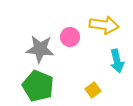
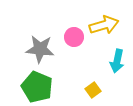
yellow arrow: rotated 24 degrees counterclockwise
pink circle: moved 4 px right
cyan arrow: rotated 25 degrees clockwise
green pentagon: moved 1 px left, 1 px down
